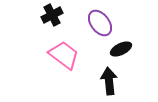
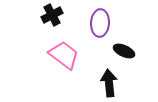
purple ellipse: rotated 40 degrees clockwise
black ellipse: moved 3 px right, 2 px down; rotated 50 degrees clockwise
black arrow: moved 2 px down
